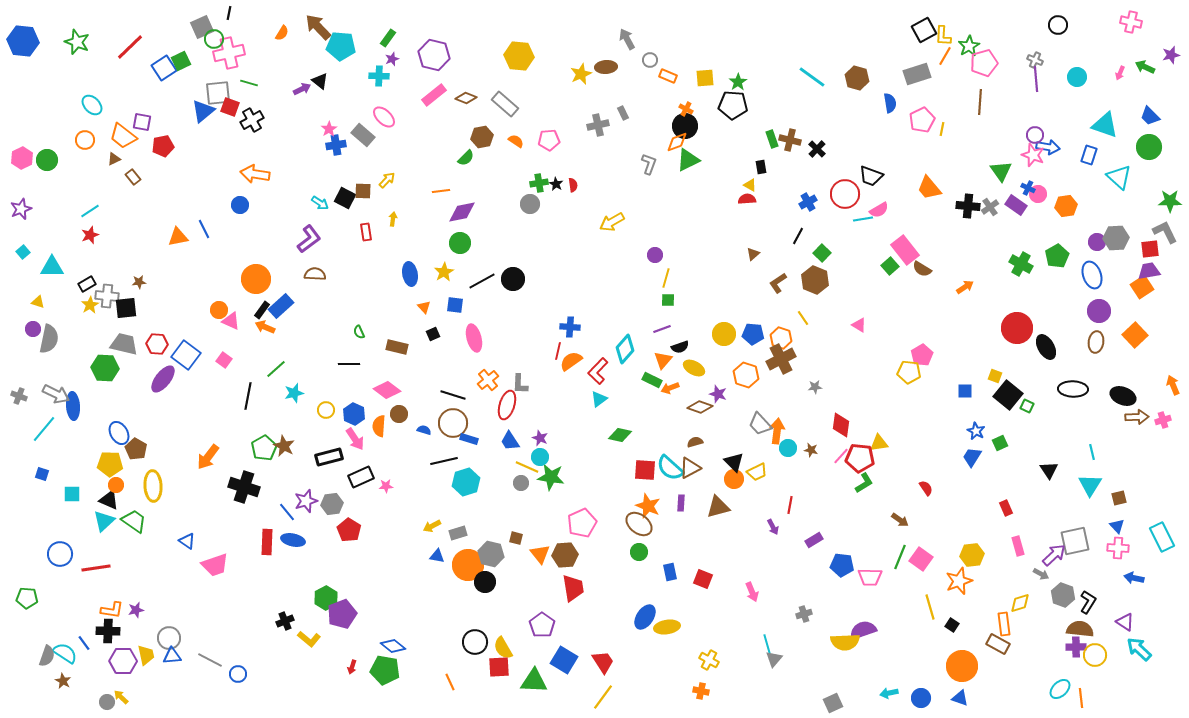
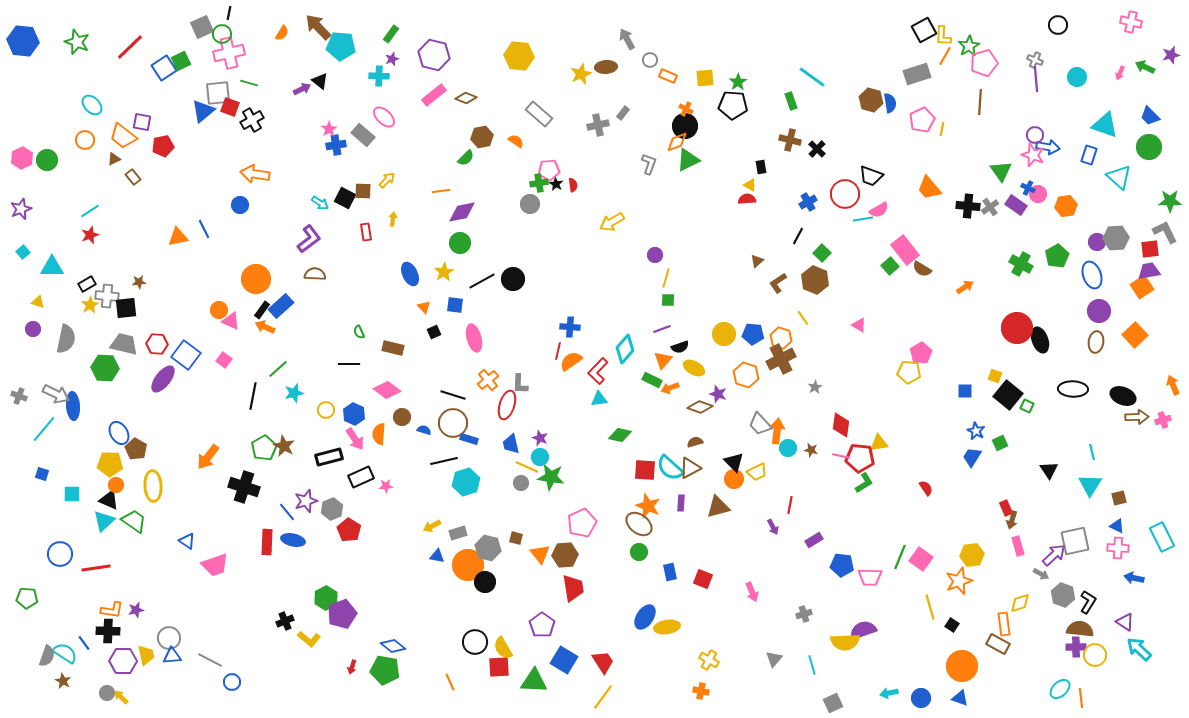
green rectangle at (388, 38): moved 3 px right, 4 px up
green circle at (214, 39): moved 8 px right, 5 px up
brown hexagon at (857, 78): moved 14 px right, 22 px down
gray rectangle at (505, 104): moved 34 px right, 10 px down
gray rectangle at (623, 113): rotated 64 degrees clockwise
green rectangle at (772, 139): moved 19 px right, 38 px up
pink pentagon at (549, 140): moved 30 px down
brown triangle at (753, 254): moved 4 px right, 7 px down
blue ellipse at (410, 274): rotated 15 degrees counterclockwise
black square at (433, 334): moved 1 px right, 2 px up
gray semicircle at (49, 339): moved 17 px right
brown rectangle at (397, 347): moved 4 px left, 1 px down
black ellipse at (1046, 347): moved 6 px left, 7 px up; rotated 10 degrees clockwise
pink pentagon at (922, 355): moved 1 px left, 2 px up
green line at (276, 369): moved 2 px right
gray star at (815, 387): rotated 24 degrees counterclockwise
black line at (248, 396): moved 5 px right
cyan triangle at (599, 399): rotated 30 degrees clockwise
brown circle at (399, 414): moved 3 px right, 3 px down
orange semicircle at (379, 426): moved 8 px down
blue trapezoid at (510, 441): moved 1 px right, 3 px down; rotated 20 degrees clockwise
pink line at (841, 456): rotated 60 degrees clockwise
gray hexagon at (332, 504): moved 5 px down; rotated 15 degrees counterclockwise
brown arrow at (900, 520): moved 112 px right; rotated 72 degrees clockwise
blue triangle at (1117, 526): rotated 21 degrees counterclockwise
gray hexagon at (491, 554): moved 3 px left, 6 px up
cyan line at (767, 644): moved 45 px right, 21 px down
blue circle at (238, 674): moved 6 px left, 8 px down
gray circle at (107, 702): moved 9 px up
